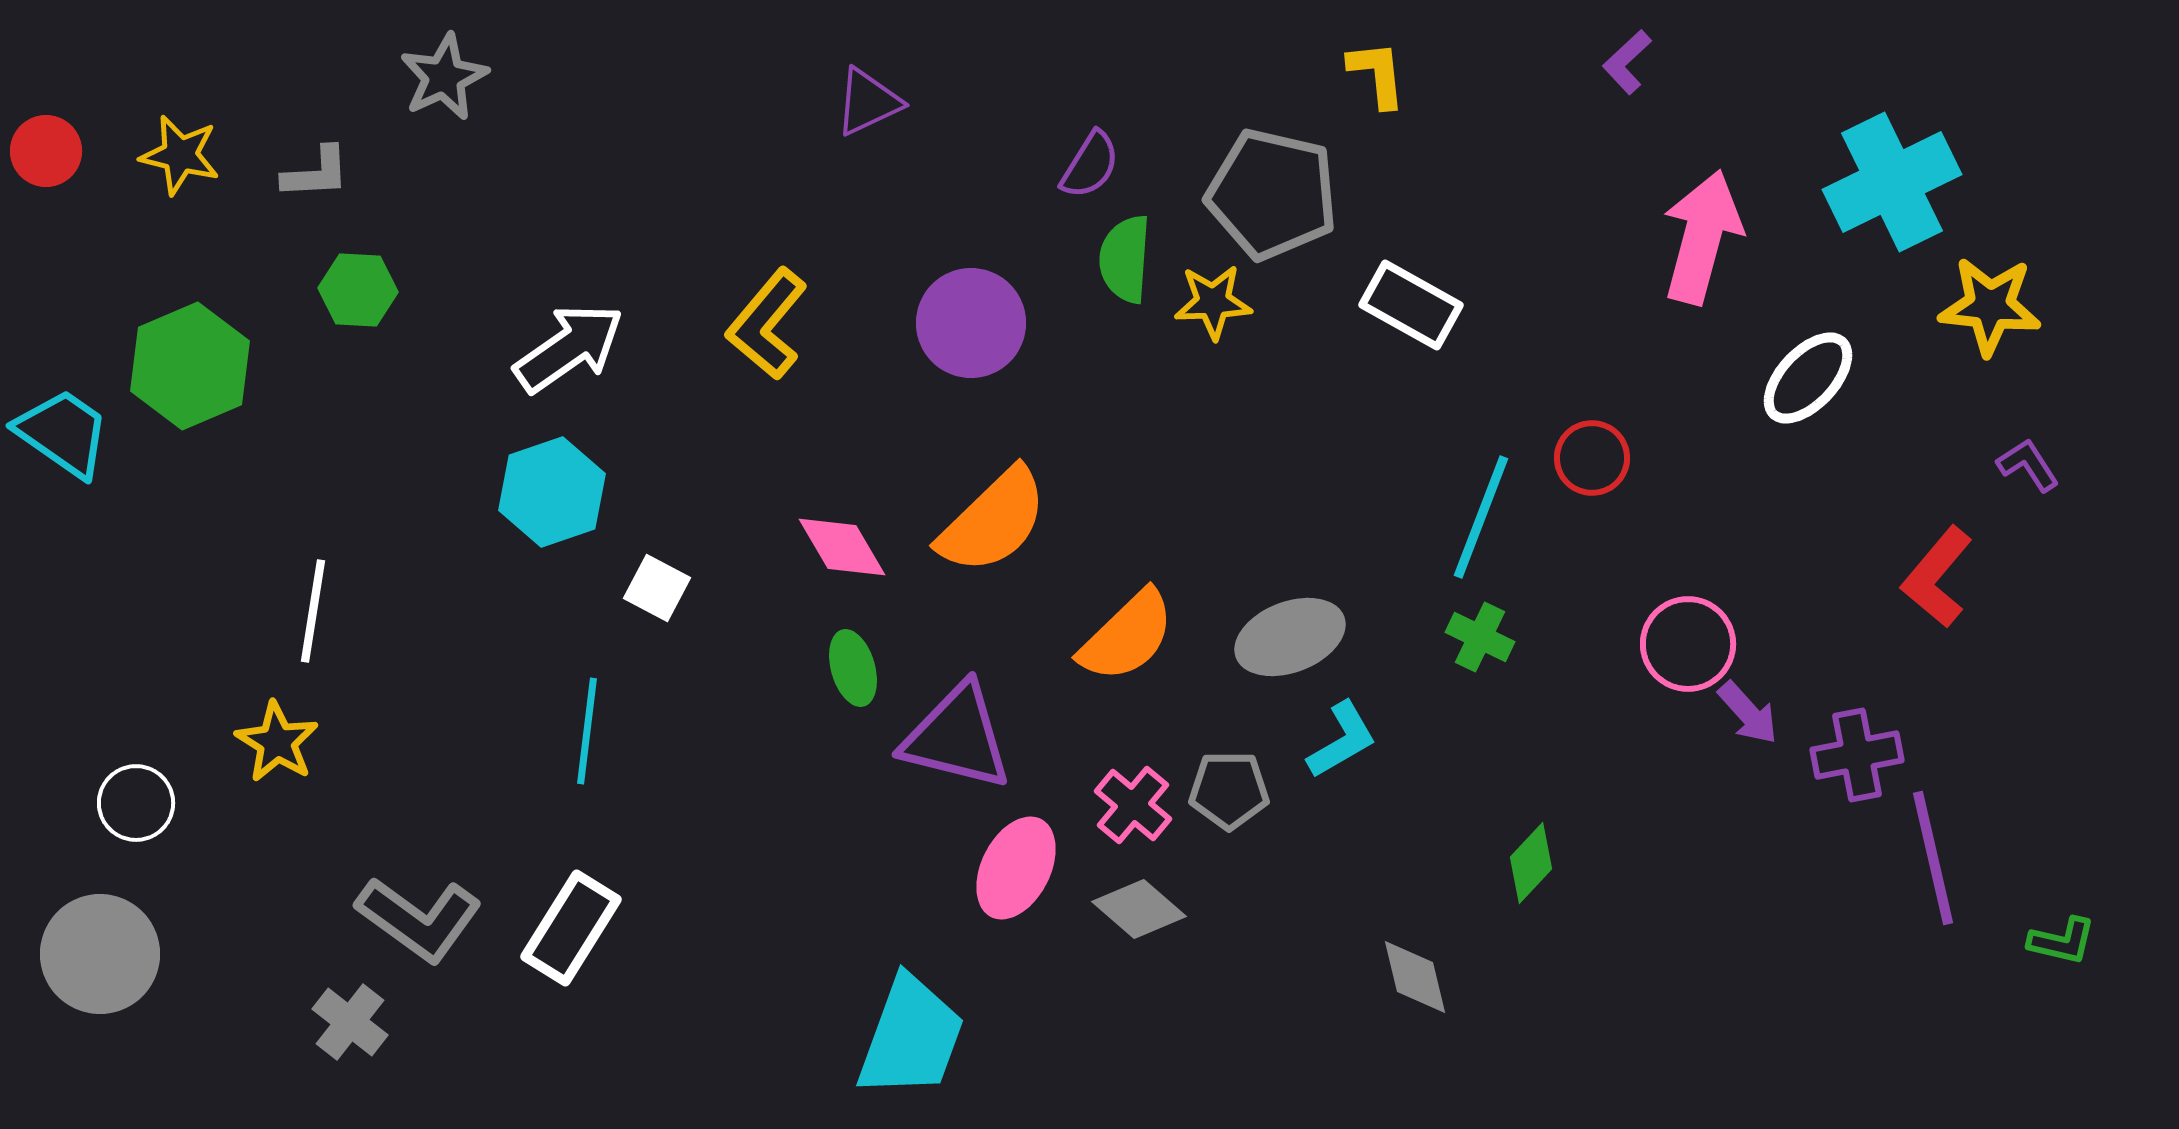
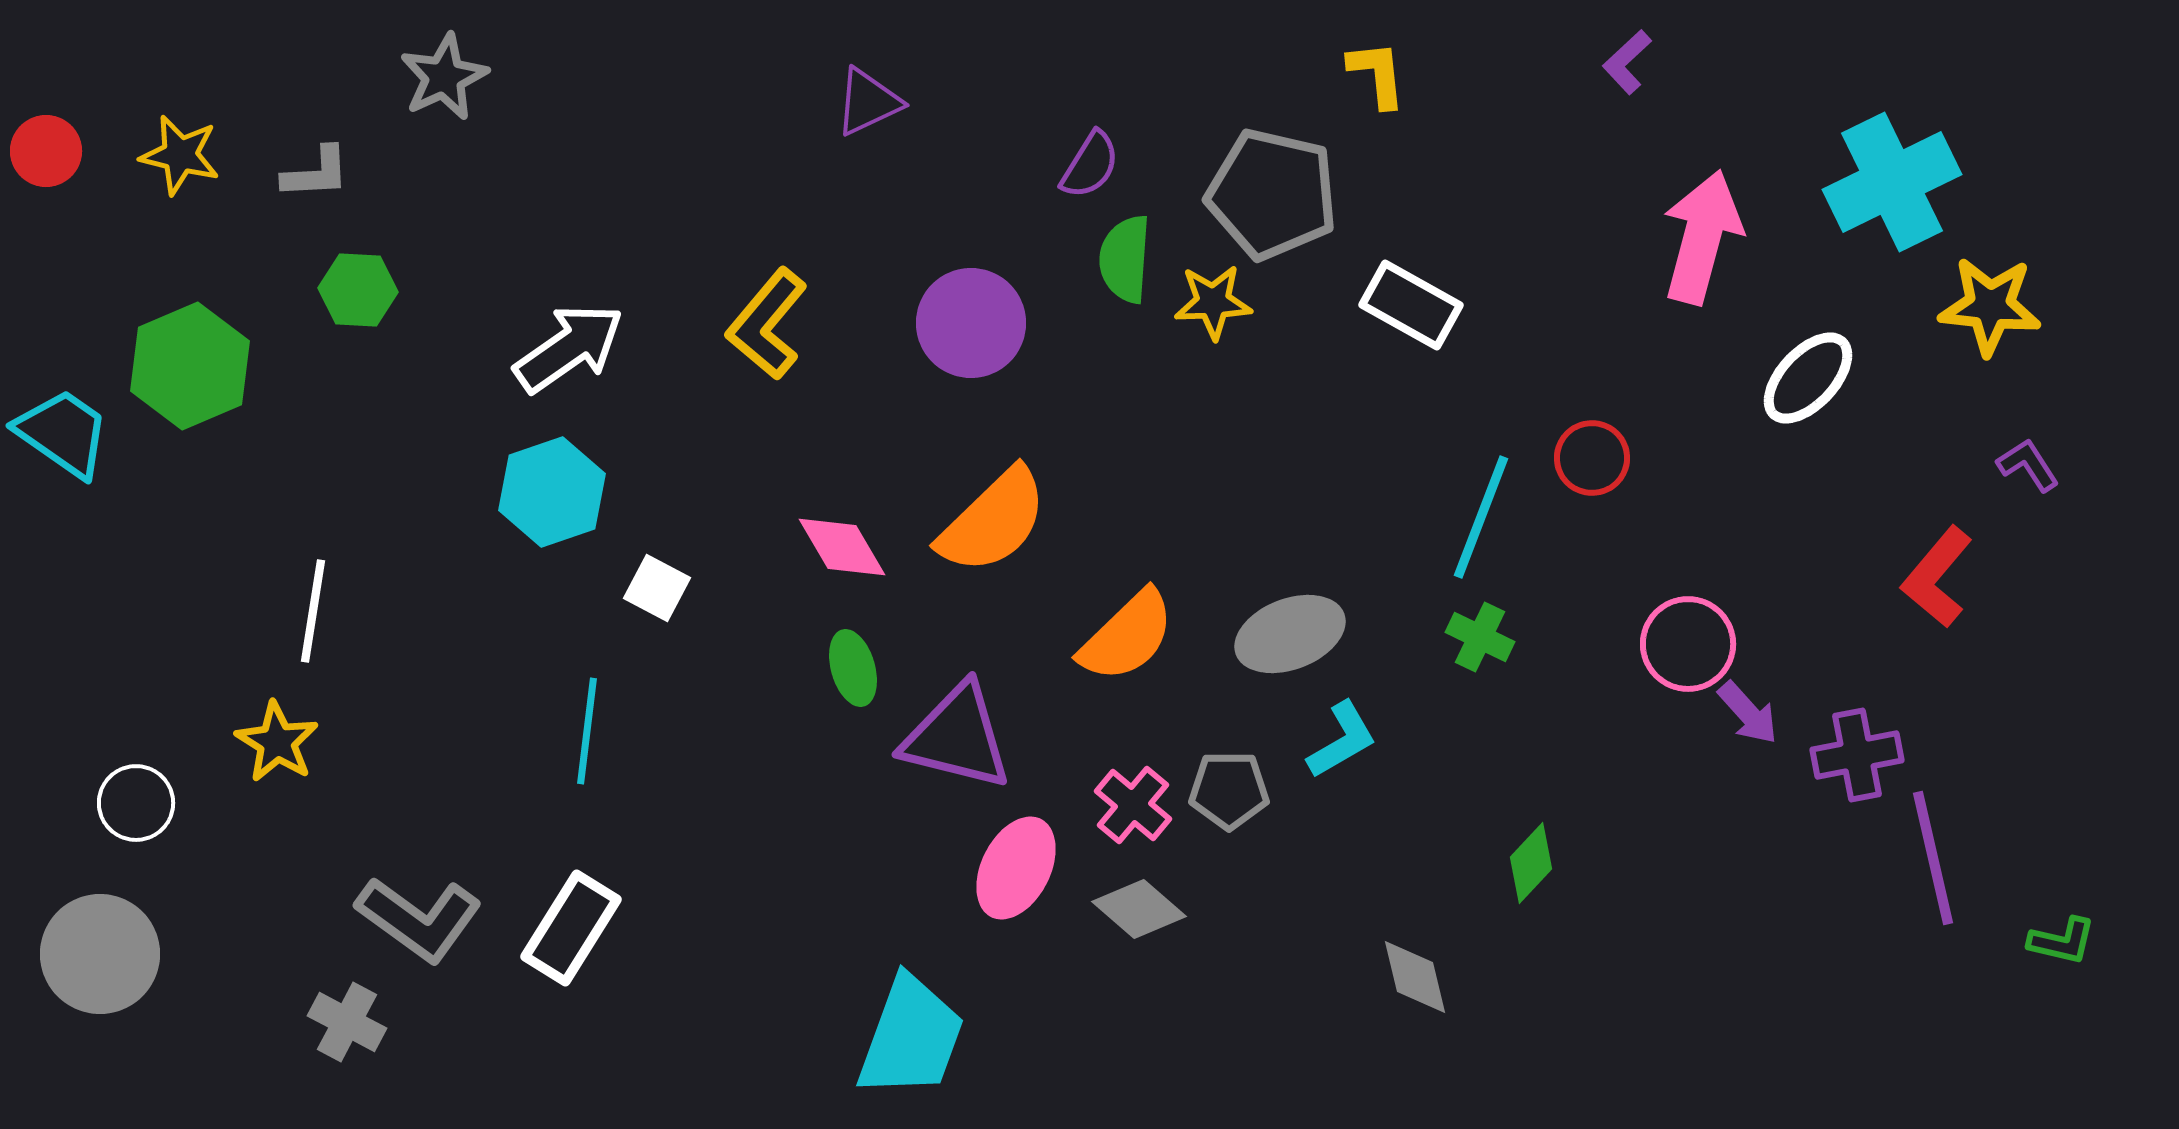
gray ellipse at (1290, 637): moved 3 px up
gray cross at (350, 1022): moved 3 px left; rotated 10 degrees counterclockwise
